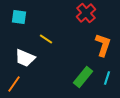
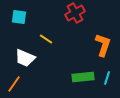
red cross: moved 11 px left; rotated 12 degrees clockwise
green rectangle: rotated 45 degrees clockwise
